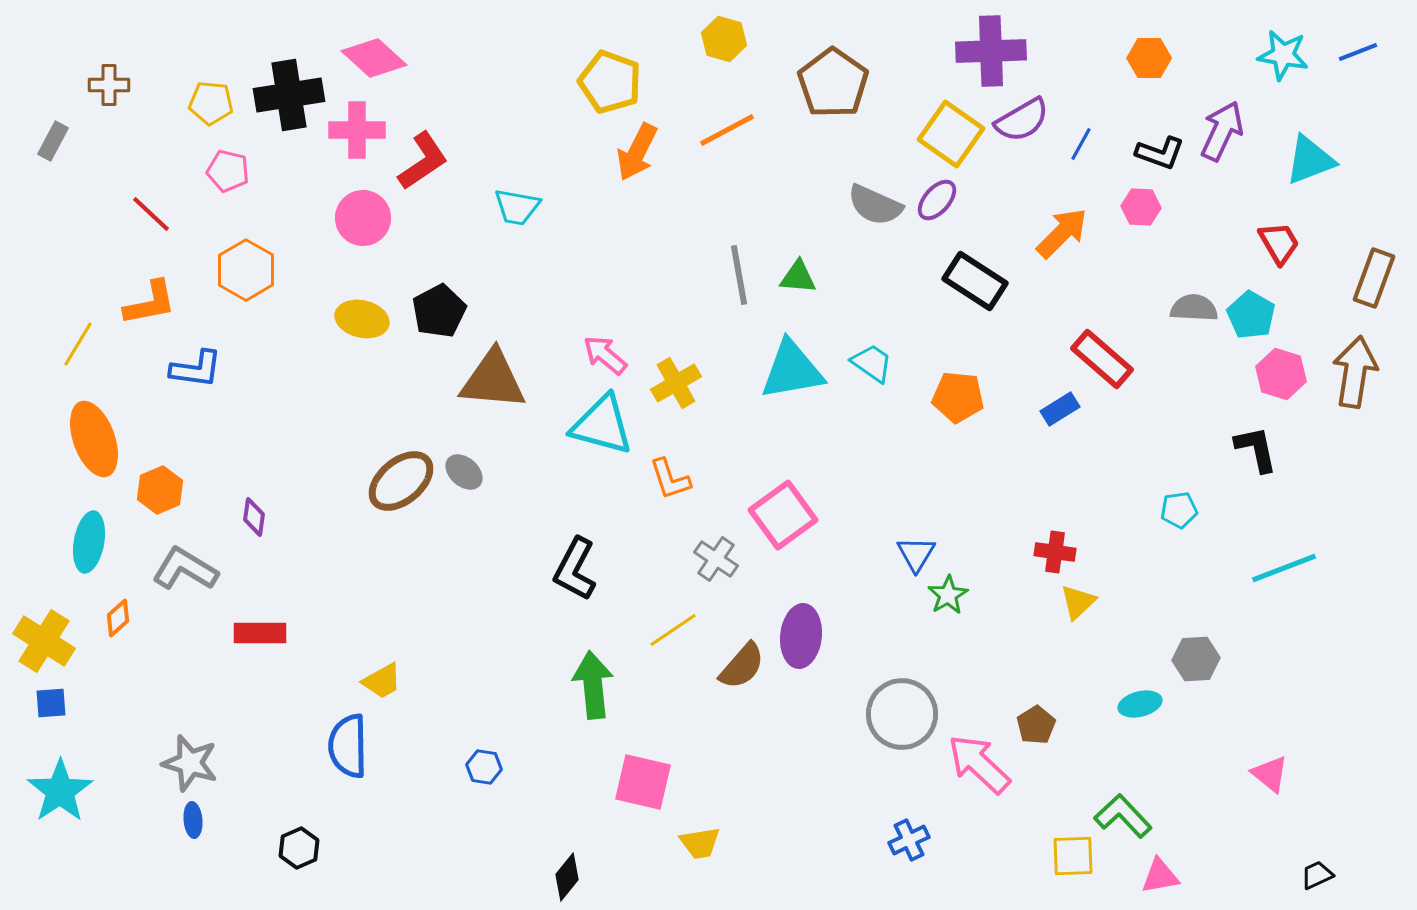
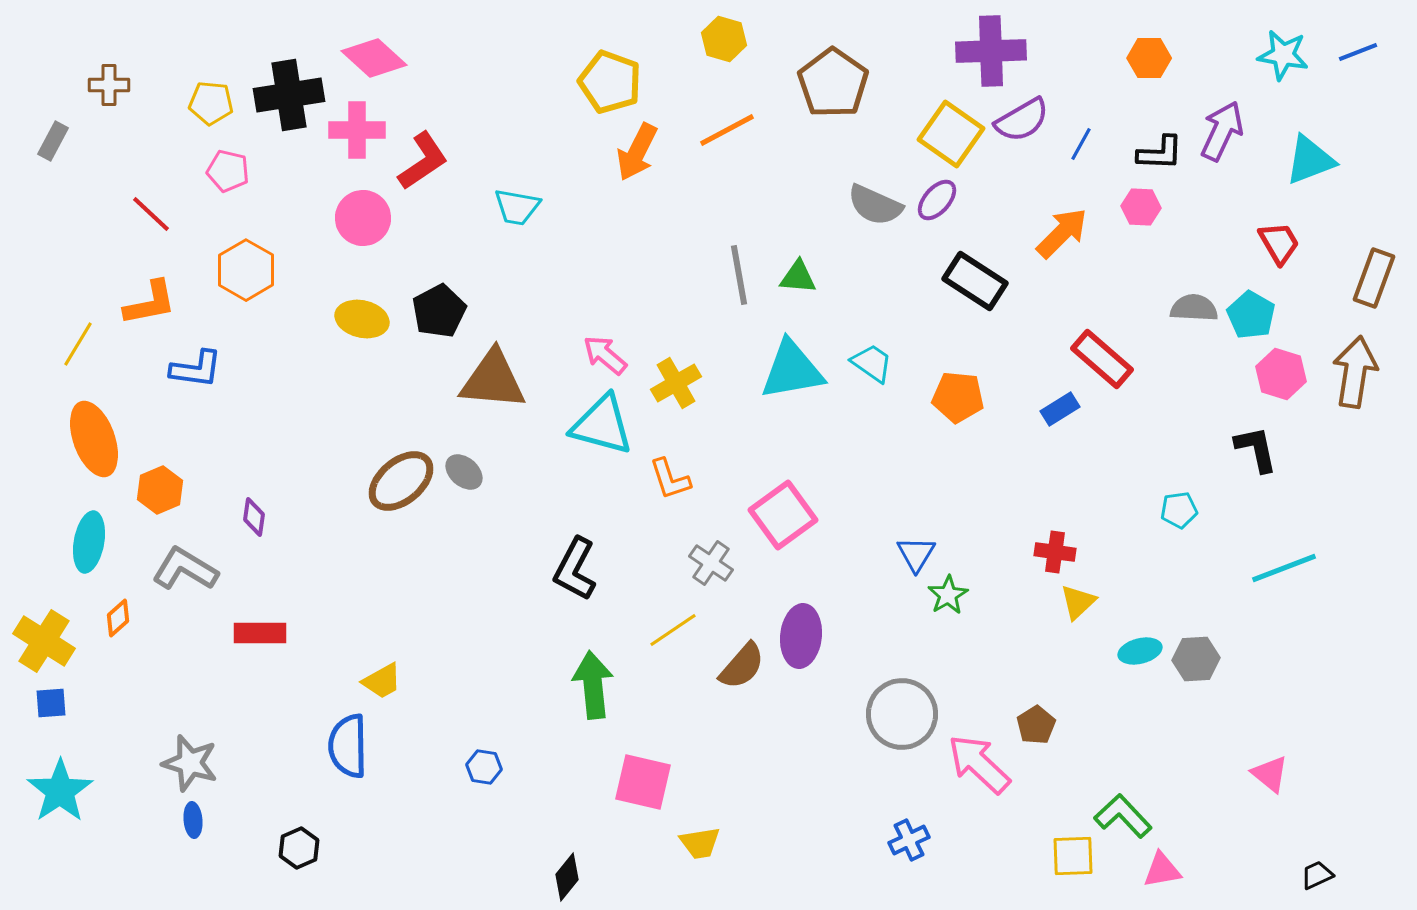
black L-shape at (1160, 153): rotated 18 degrees counterclockwise
gray cross at (716, 559): moved 5 px left, 4 px down
cyan ellipse at (1140, 704): moved 53 px up
pink triangle at (1160, 876): moved 2 px right, 6 px up
